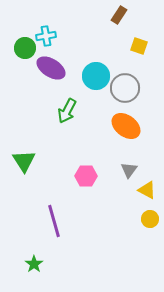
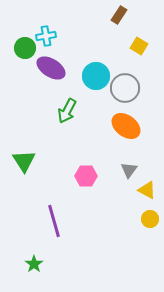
yellow square: rotated 12 degrees clockwise
